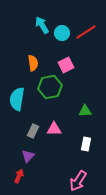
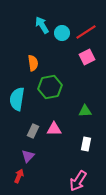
pink square: moved 21 px right, 8 px up
